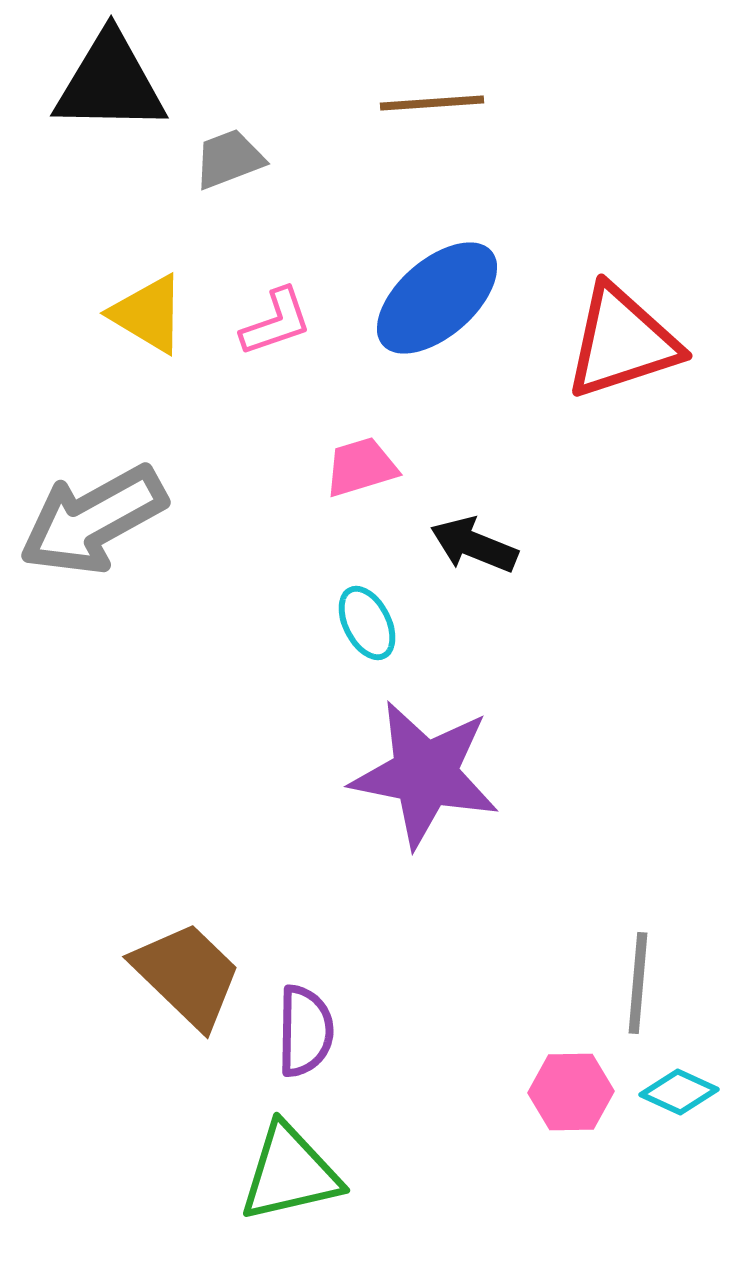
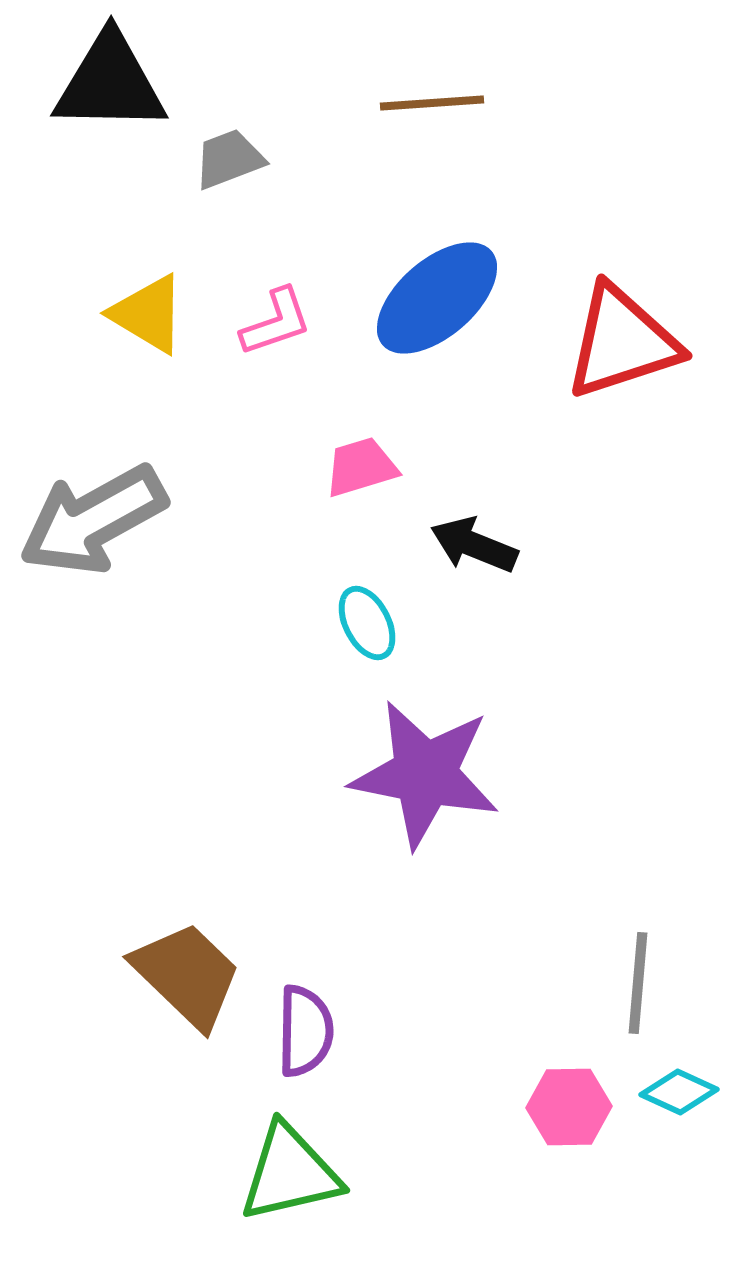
pink hexagon: moved 2 px left, 15 px down
